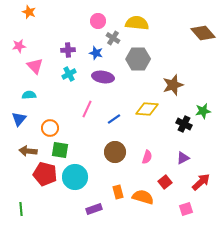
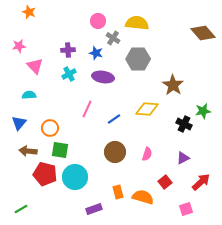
brown star: rotated 20 degrees counterclockwise
blue triangle: moved 4 px down
pink semicircle: moved 3 px up
green line: rotated 64 degrees clockwise
